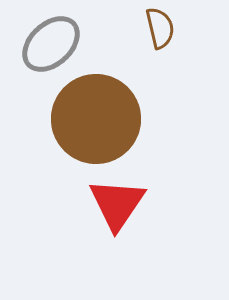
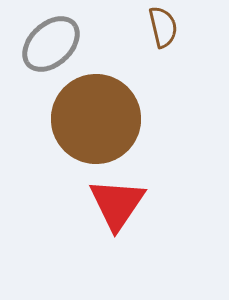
brown semicircle: moved 3 px right, 1 px up
